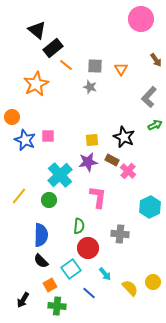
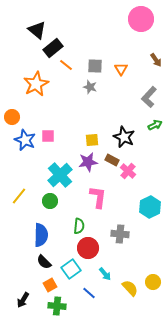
green circle: moved 1 px right, 1 px down
black semicircle: moved 3 px right, 1 px down
